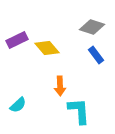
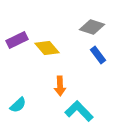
blue rectangle: moved 2 px right
cyan L-shape: rotated 40 degrees counterclockwise
